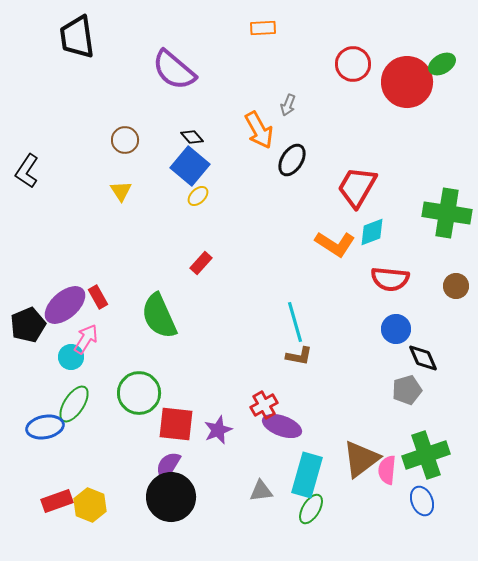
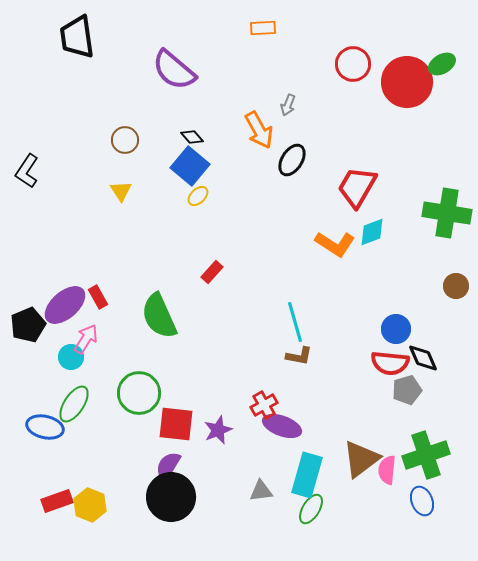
red rectangle at (201, 263): moved 11 px right, 9 px down
red semicircle at (390, 279): moved 84 px down
blue ellipse at (45, 427): rotated 24 degrees clockwise
